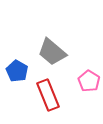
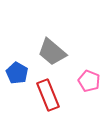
blue pentagon: moved 2 px down
pink pentagon: rotated 10 degrees counterclockwise
